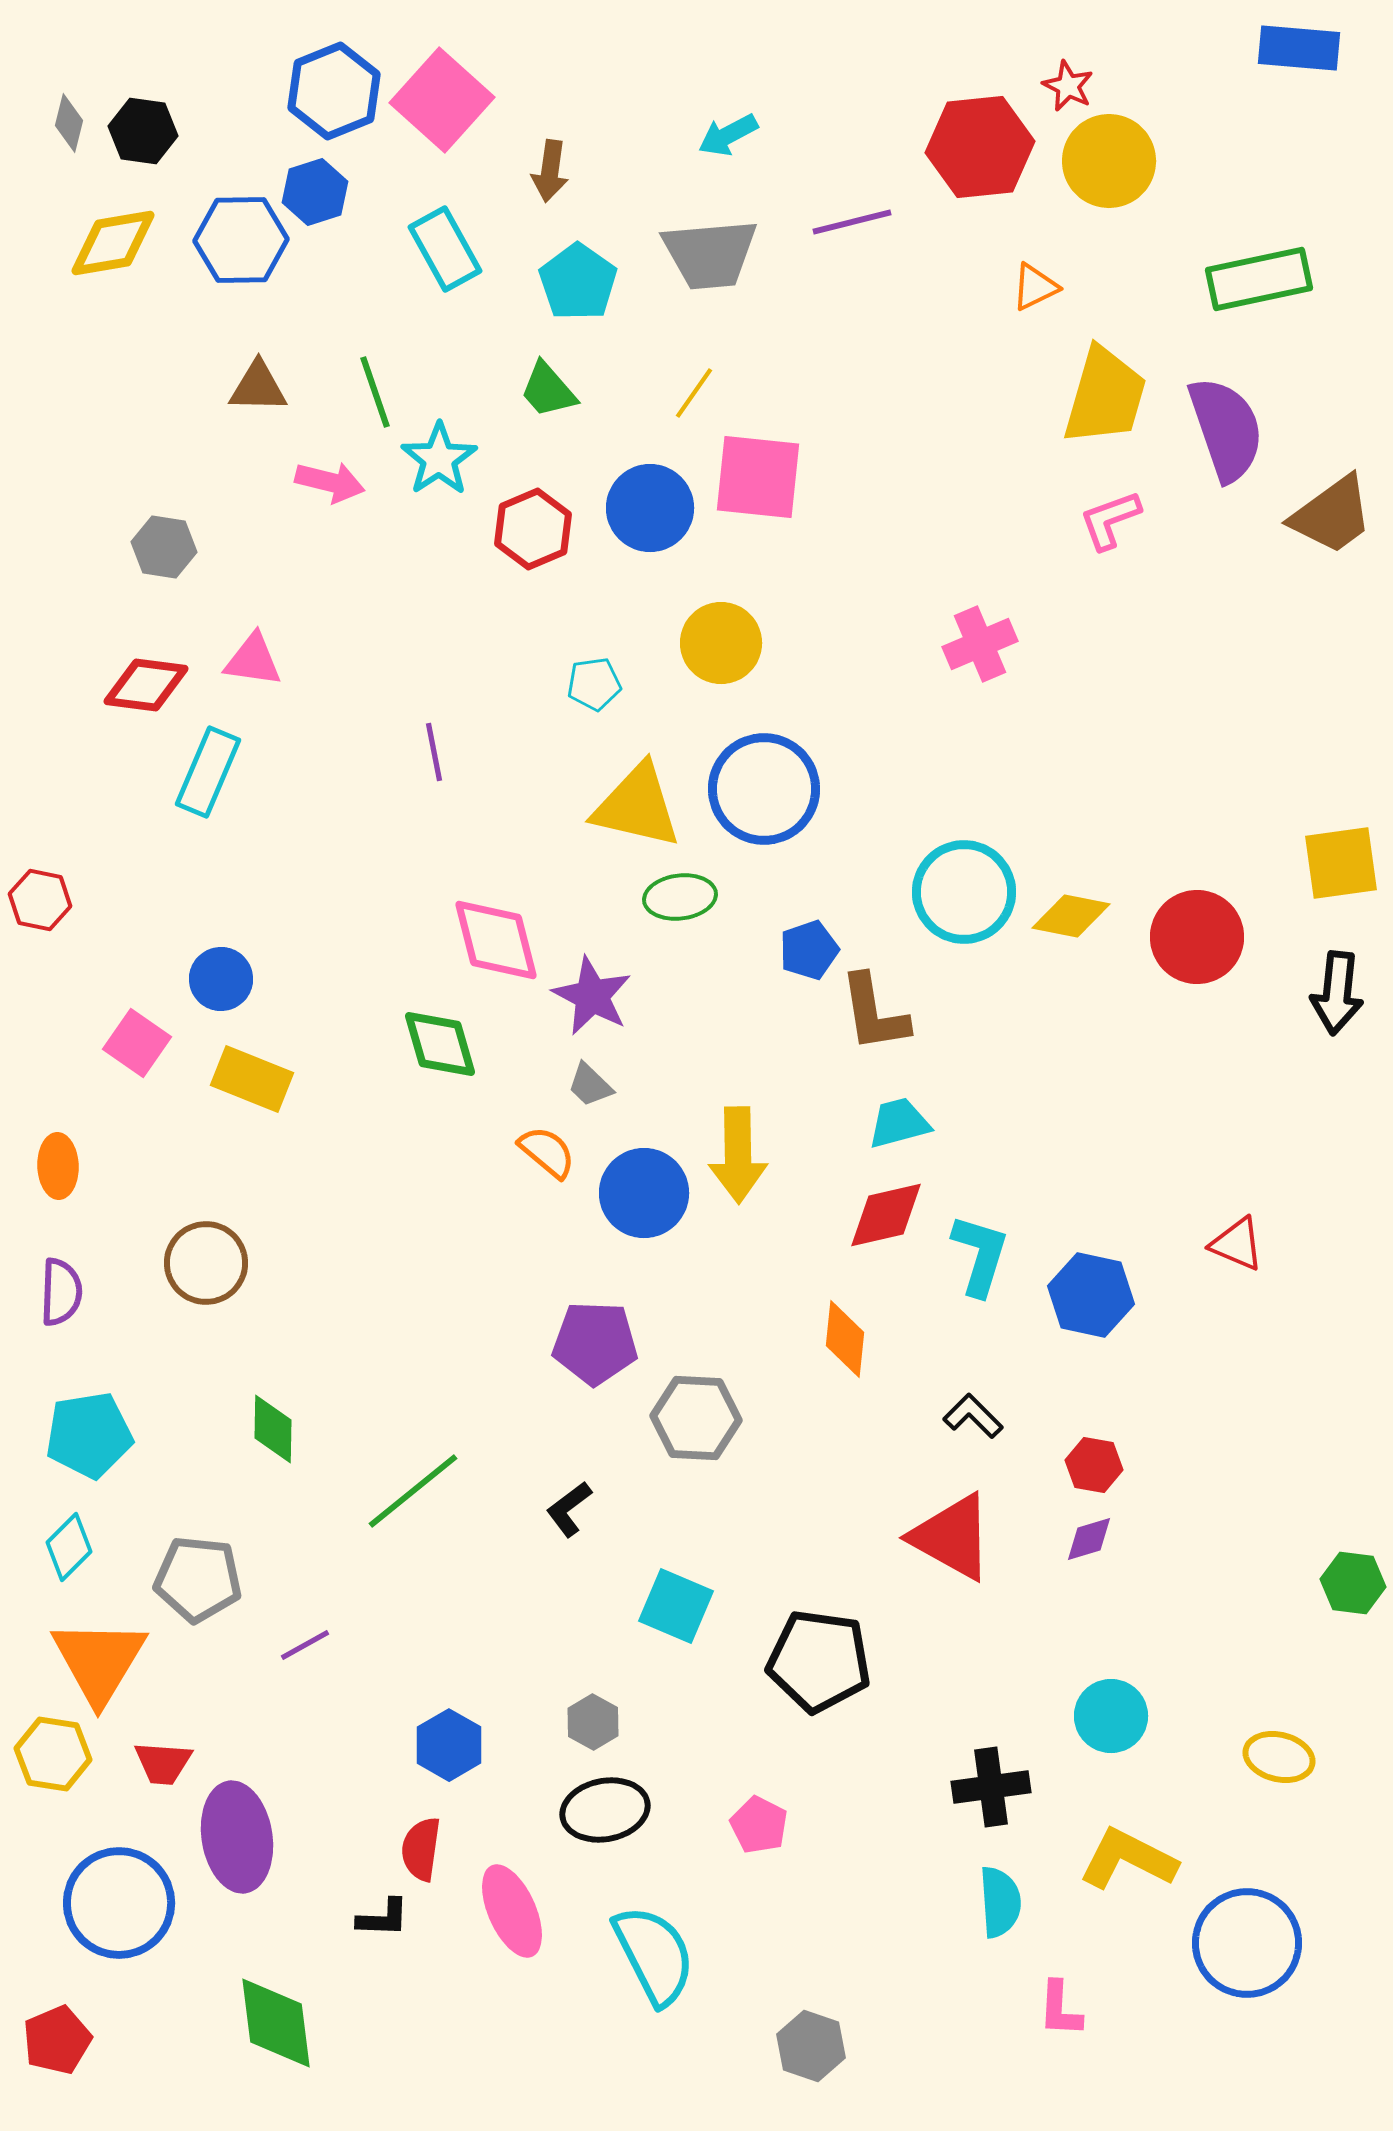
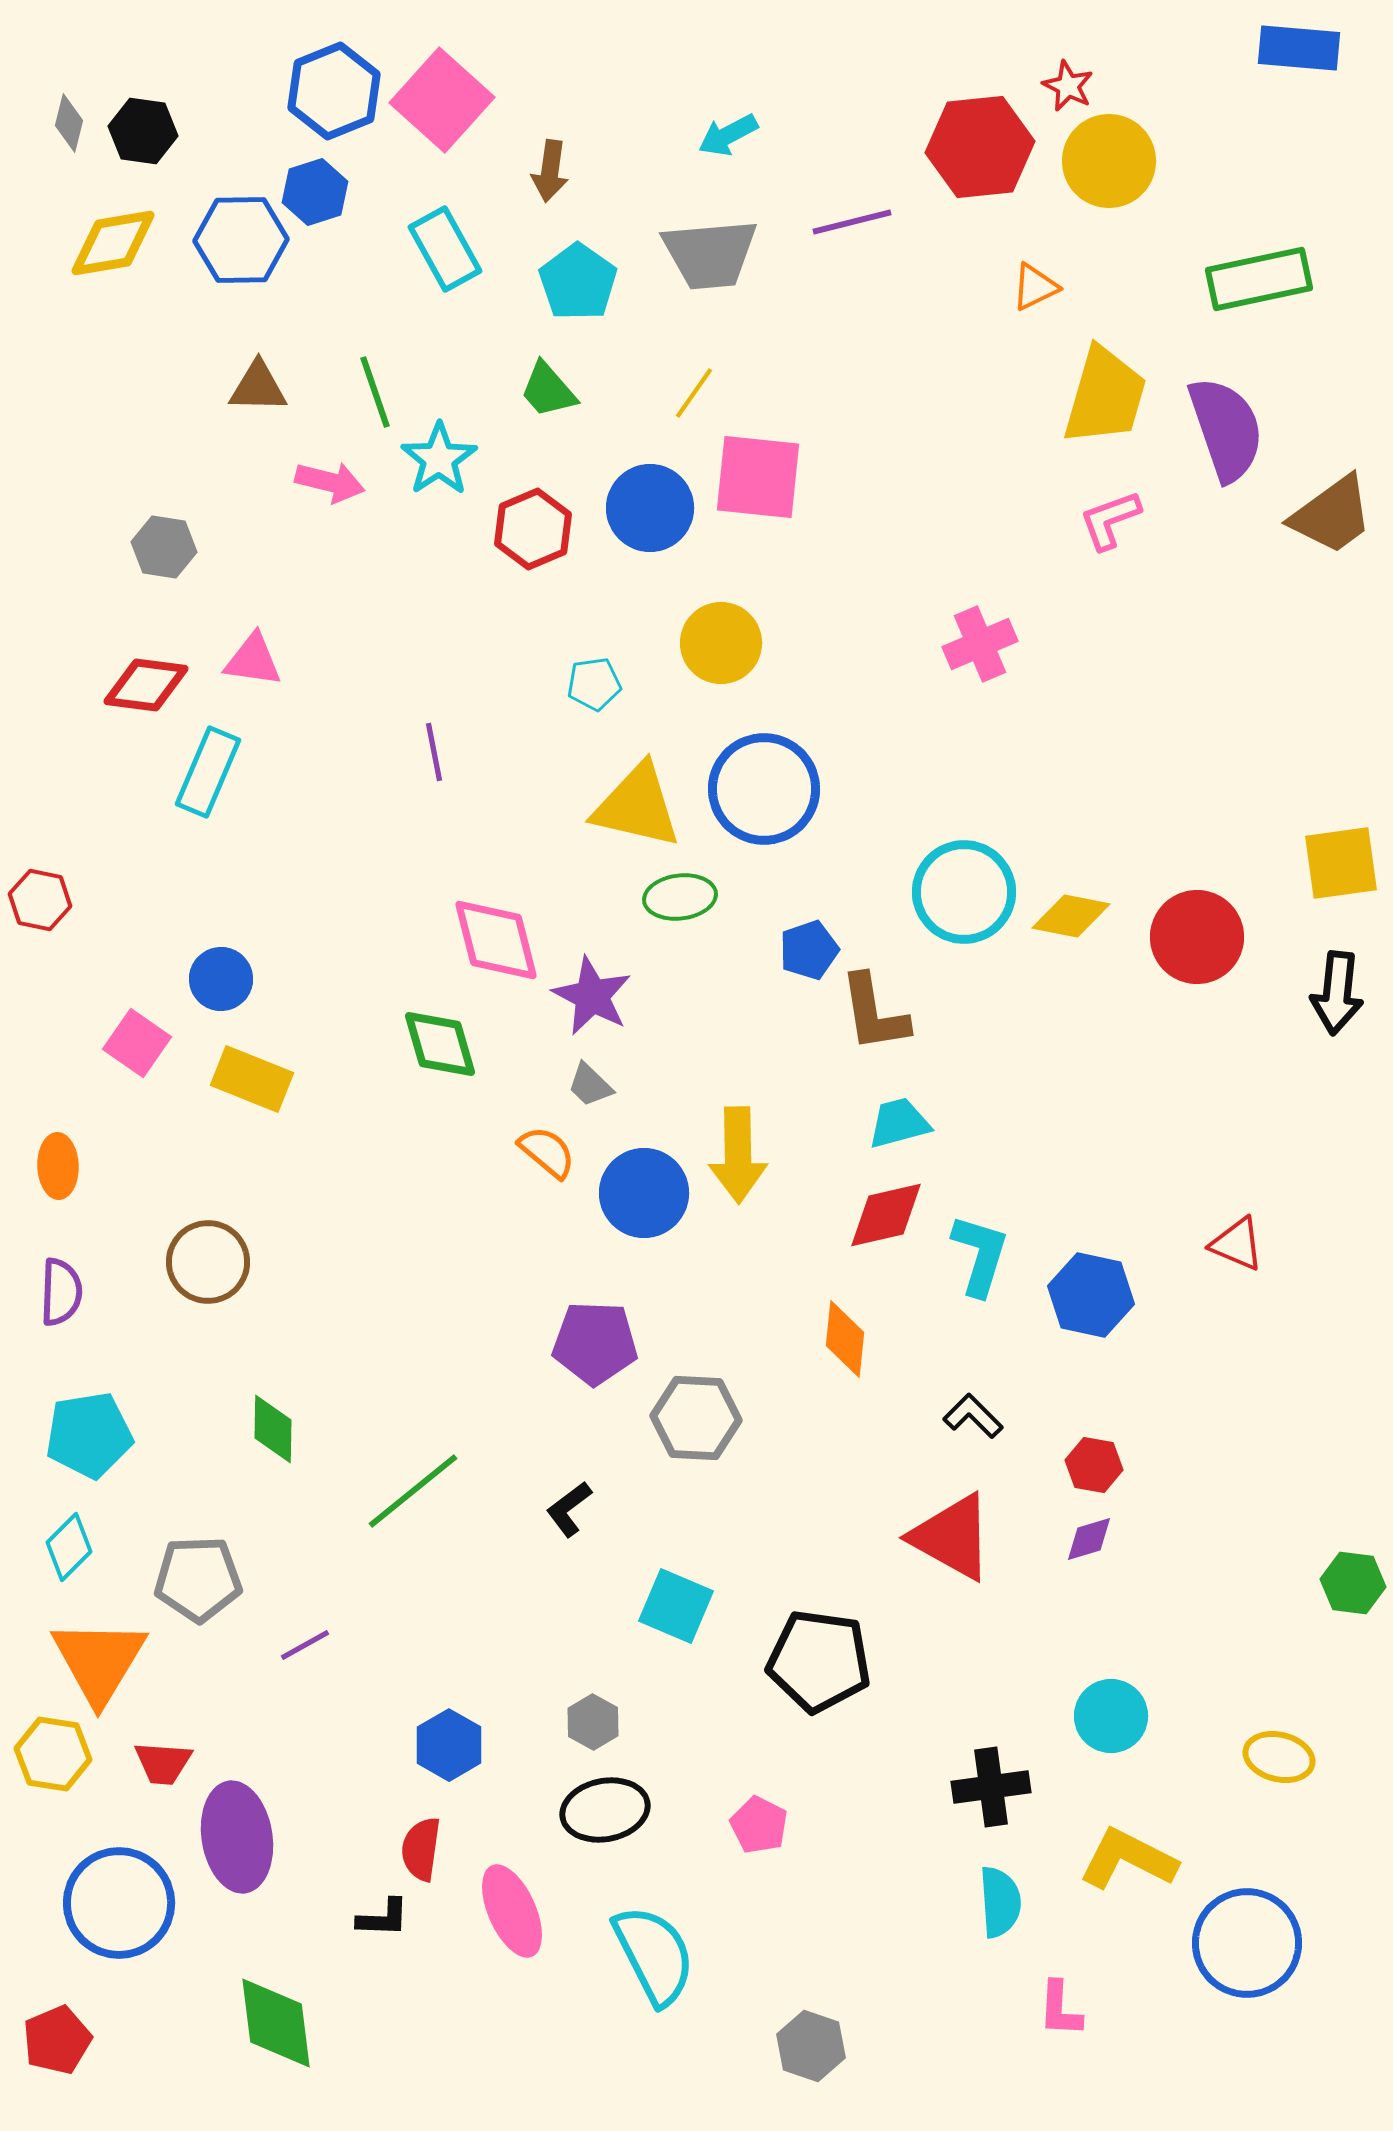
brown circle at (206, 1263): moved 2 px right, 1 px up
gray pentagon at (198, 1579): rotated 8 degrees counterclockwise
